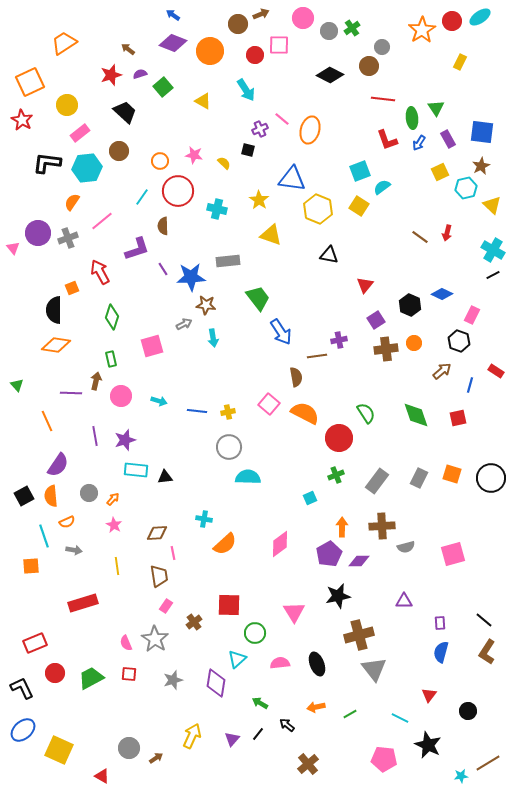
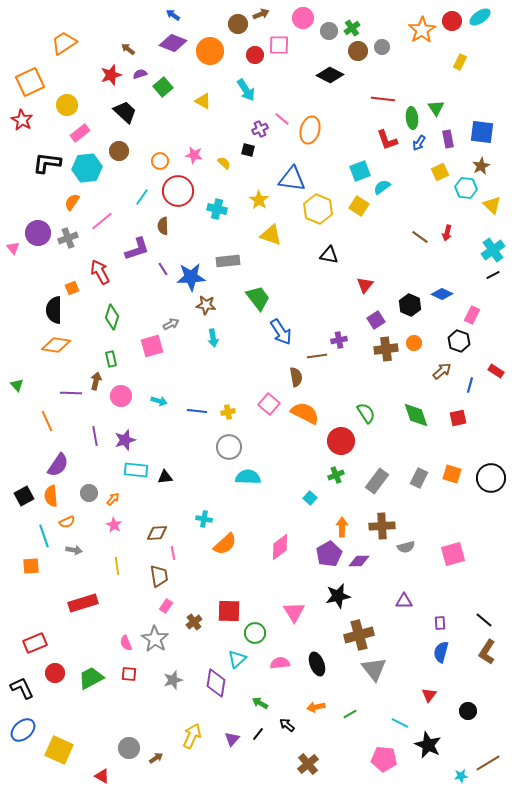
brown circle at (369, 66): moved 11 px left, 15 px up
purple rectangle at (448, 139): rotated 18 degrees clockwise
cyan hexagon at (466, 188): rotated 20 degrees clockwise
cyan cross at (493, 250): rotated 25 degrees clockwise
gray arrow at (184, 324): moved 13 px left
red circle at (339, 438): moved 2 px right, 3 px down
cyan square at (310, 498): rotated 24 degrees counterclockwise
pink diamond at (280, 544): moved 3 px down
red square at (229, 605): moved 6 px down
cyan line at (400, 718): moved 5 px down
